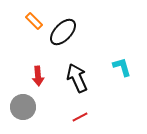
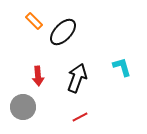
black arrow: rotated 44 degrees clockwise
